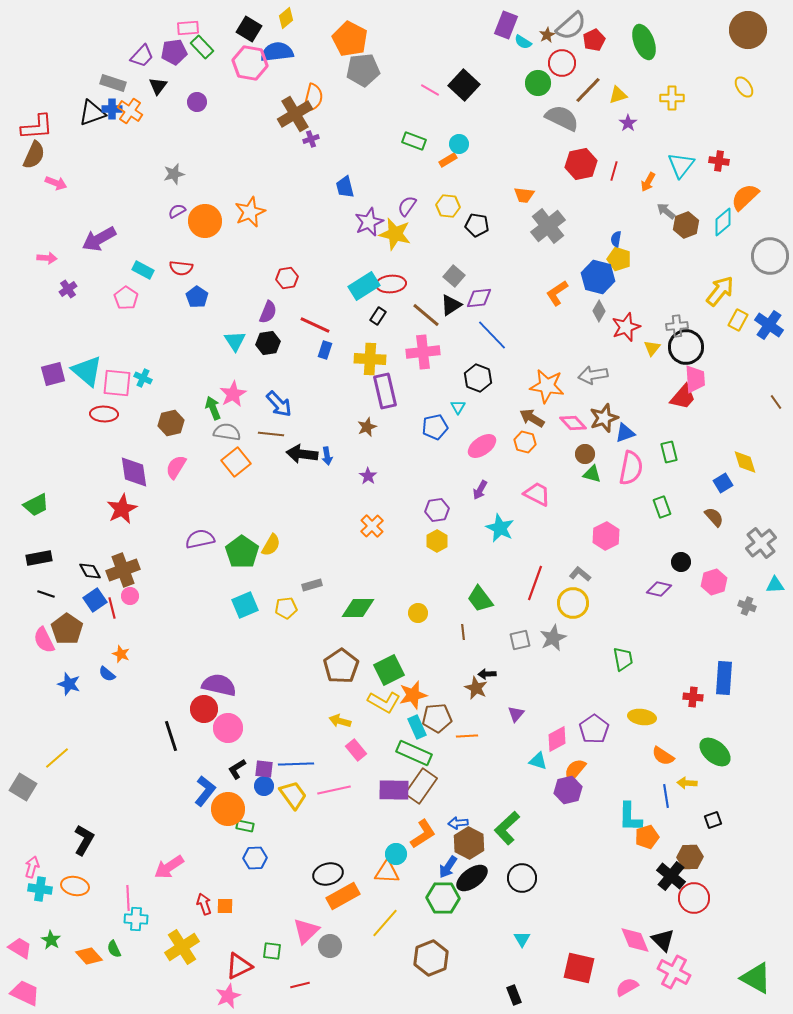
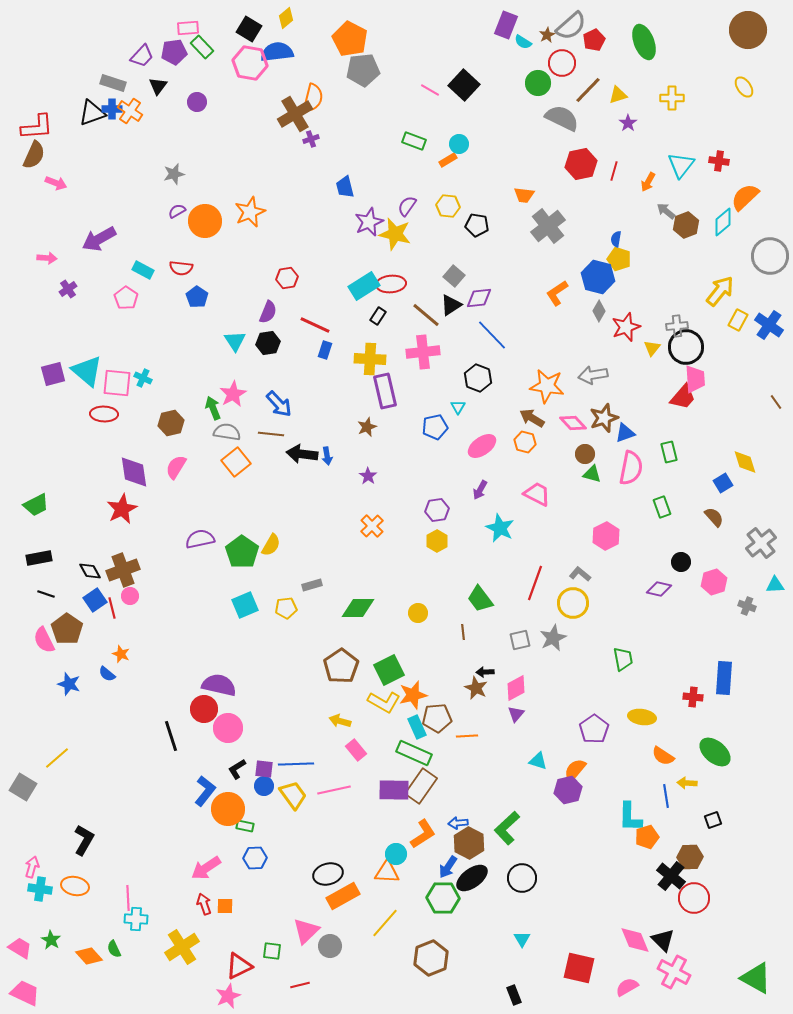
black arrow at (487, 674): moved 2 px left, 2 px up
pink diamond at (557, 739): moved 41 px left, 51 px up
pink arrow at (169, 867): moved 37 px right, 1 px down
